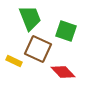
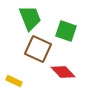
yellow rectangle: moved 20 px down
